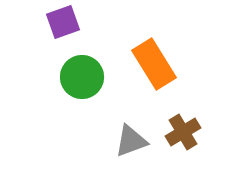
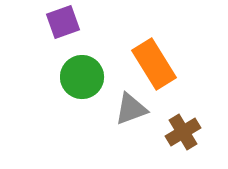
gray triangle: moved 32 px up
